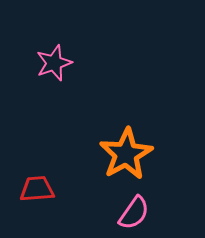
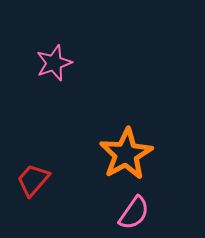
red trapezoid: moved 4 px left, 9 px up; rotated 45 degrees counterclockwise
